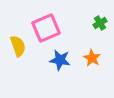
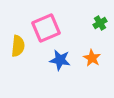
yellow semicircle: rotated 25 degrees clockwise
